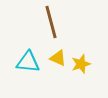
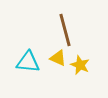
brown line: moved 14 px right, 8 px down
yellow star: moved 1 px left, 1 px down; rotated 30 degrees counterclockwise
